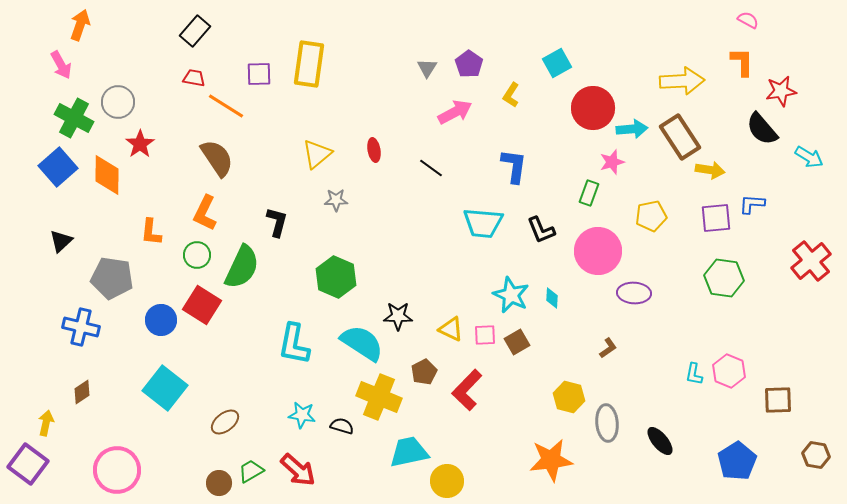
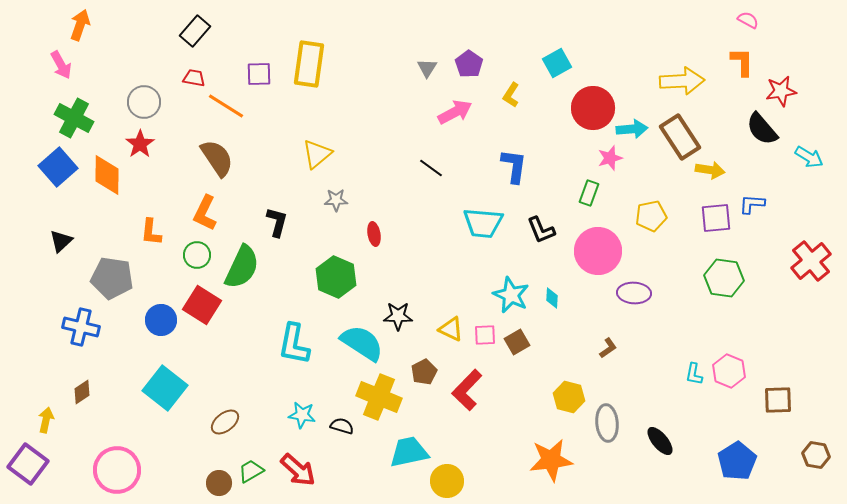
gray circle at (118, 102): moved 26 px right
red ellipse at (374, 150): moved 84 px down
pink star at (612, 162): moved 2 px left, 4 px up
yellow arrow at (46, 423): moved 3 px up
